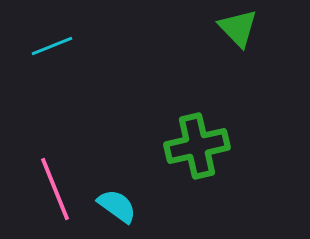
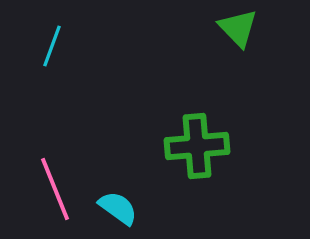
cyan line: rotated 48 degrees counterclockwise
green cross: rotated 8 degrees clockwise
cyan semicircle: moved 1 px right, 2 px down
